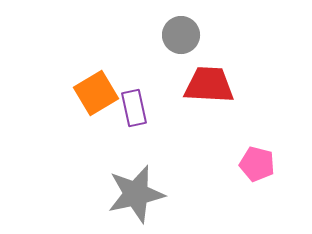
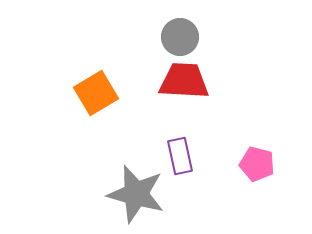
gray circle: moved 1 px left, 2 px down
red trapezoid: moved 25 px left, 4 px up
purple rectangle: moved 46 px right, 48 px down
gray star: rotated 28 degrees clockwise
